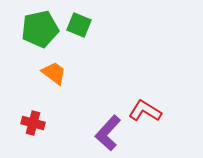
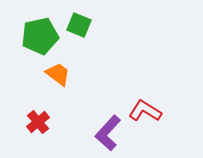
green pentagon: moved 7 px down
orange trapezoid: moved 4 px right, 1 px down
red cross: moved 5 px right, 1 px up; rotated 35 degrees clockwise
